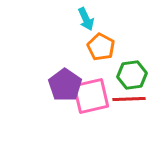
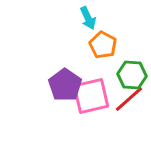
cyan arrow: moved 2 px right, 1 px up
orange pentagon: moved 2 px right, 2 px up
green hexagon: rotated 12 degrees clockwise
red line: rotated 40 degrees counterclockwise
